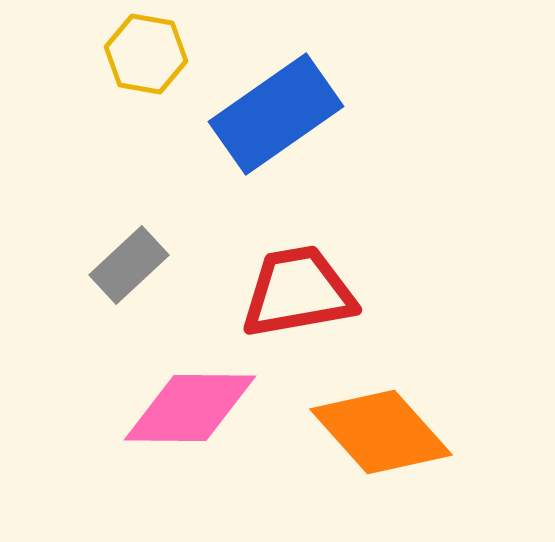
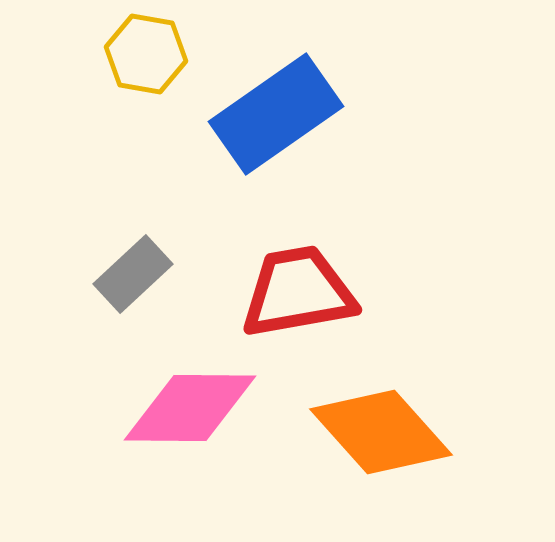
gray rectangle: moved 4 px right, 9 px down
